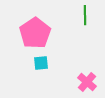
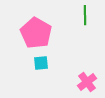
pink pentagon: moved 1 px right; rotated 8 degrees counterclockwise
pink cross: rotated 12 degrees clockwise
